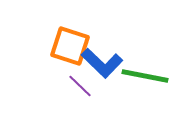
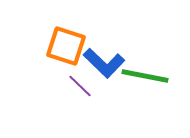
orange square: moved 4 px left
blue L-shape: moved 2 px right
